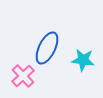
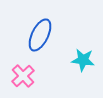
blue ellipse: moved 7 px left, 13 px up
